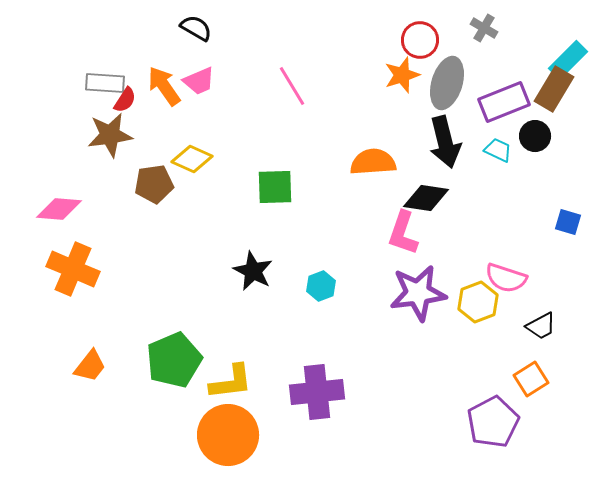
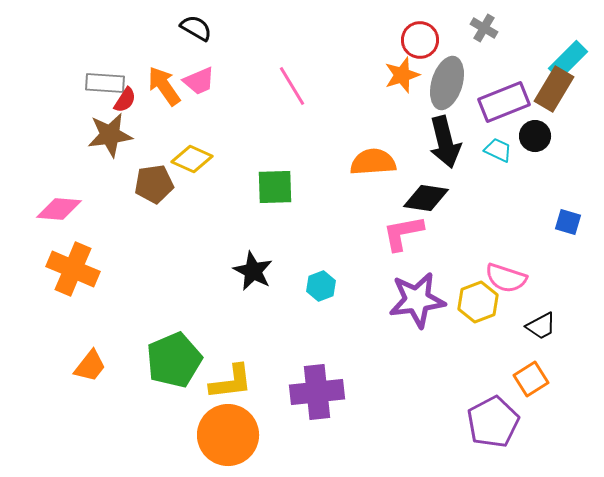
pink L-shape: rotated 60 degrees clockwise
purple star: moved 1 px left, 7 px down
